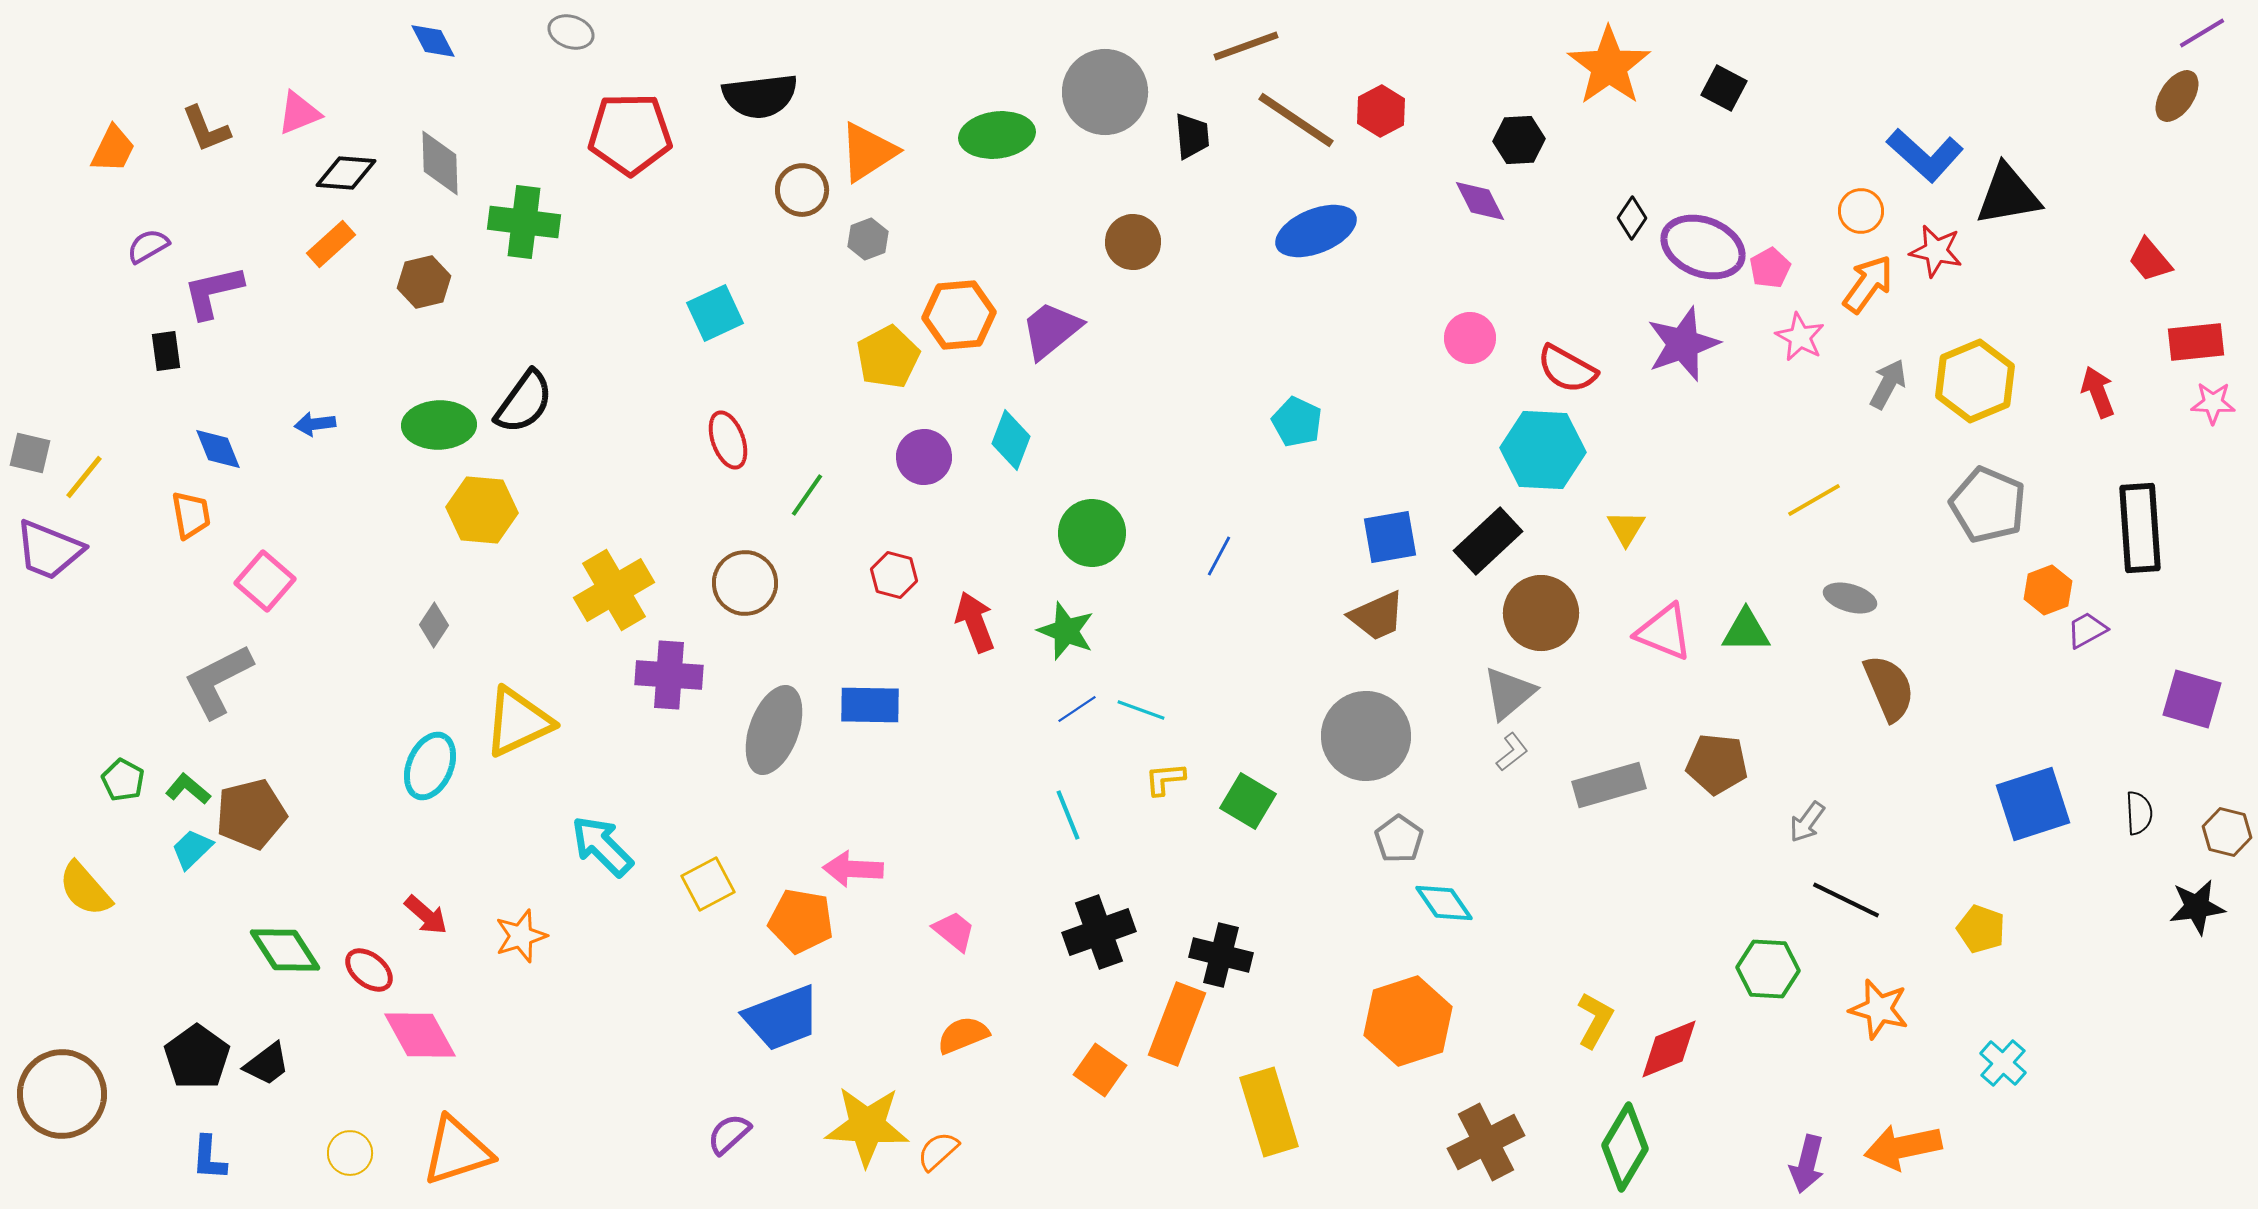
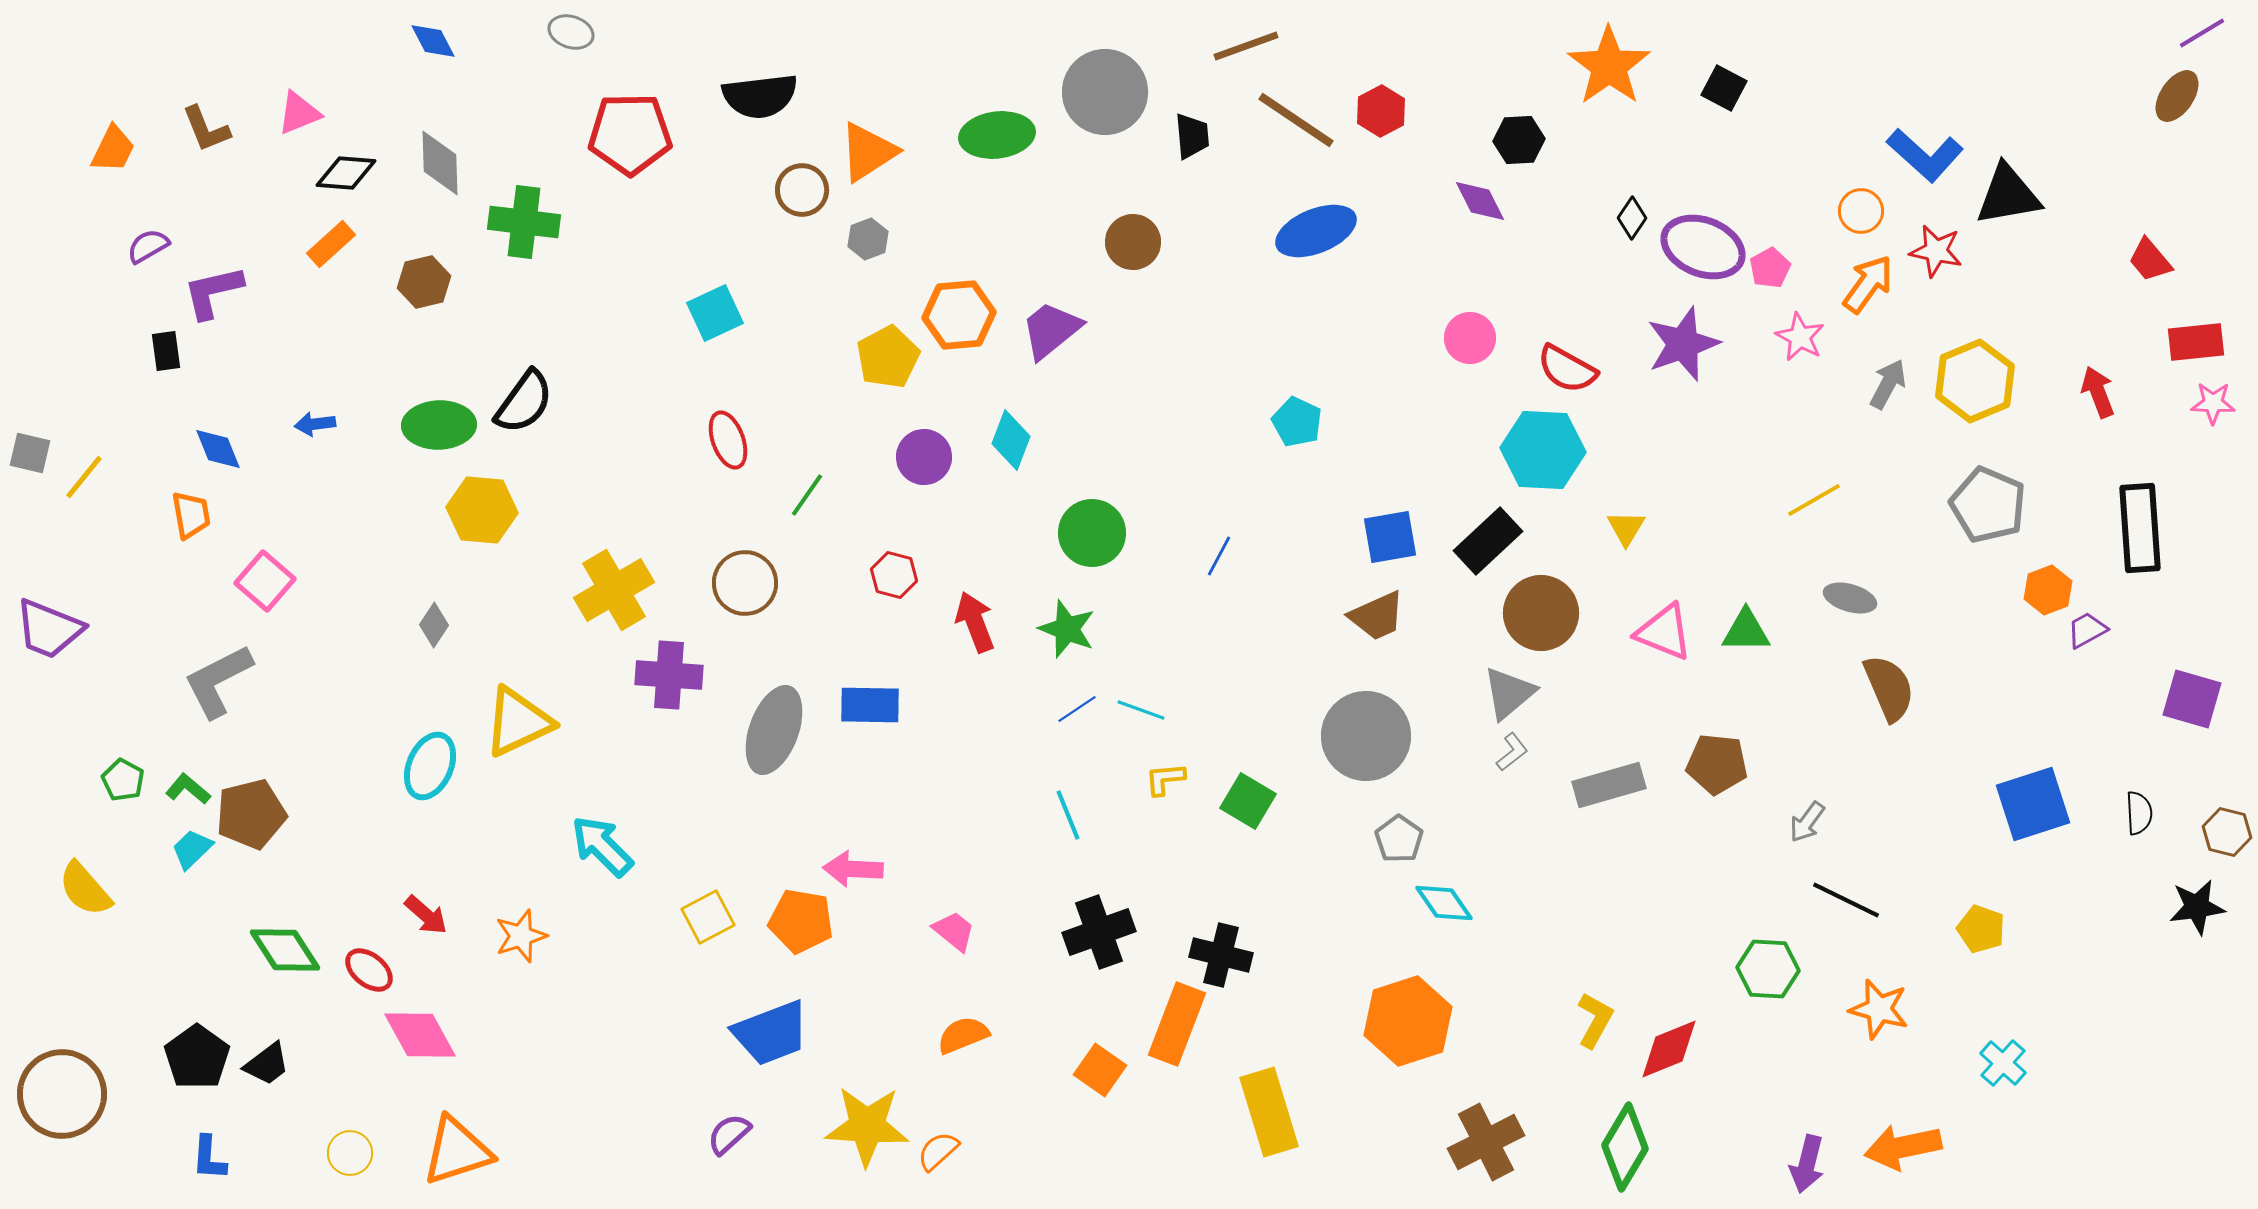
purple trapezoid at (49, 550): moved 79 px down
green star at (1066, 631): moved 1 px right, 2 px up
yellow square at (708, 884): moved 33 px down
blue trapezoid at (782, 1018): moved 11 px left, 15 px down
